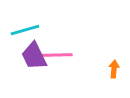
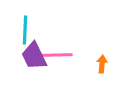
cyan line: rotated 72 degrees counterclockwise
orange arrow: moved 12 px left, 5 px up
